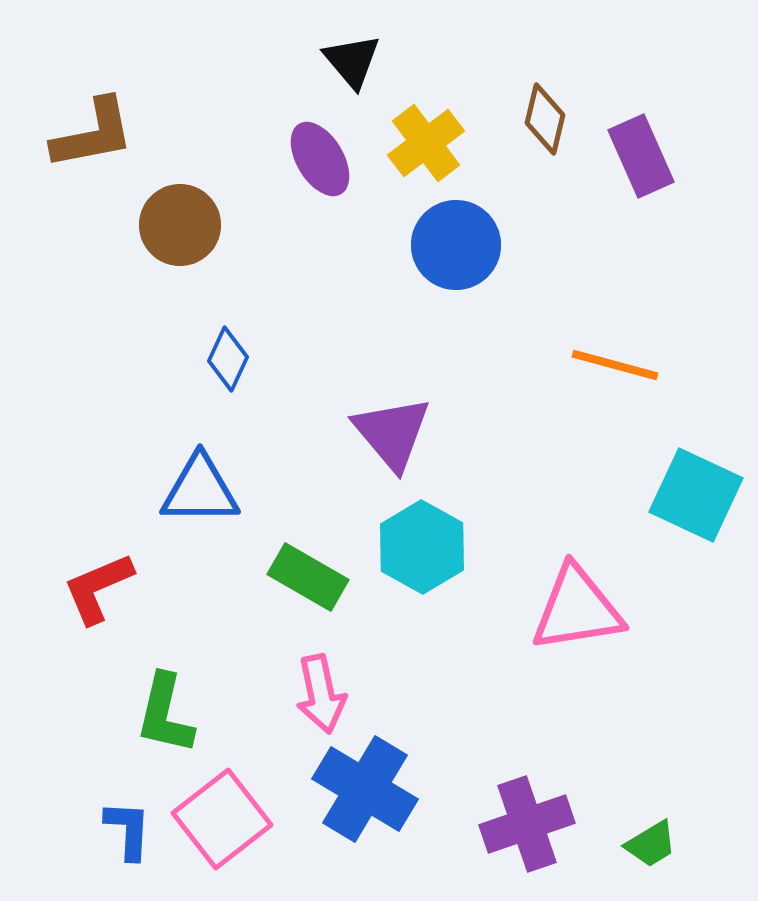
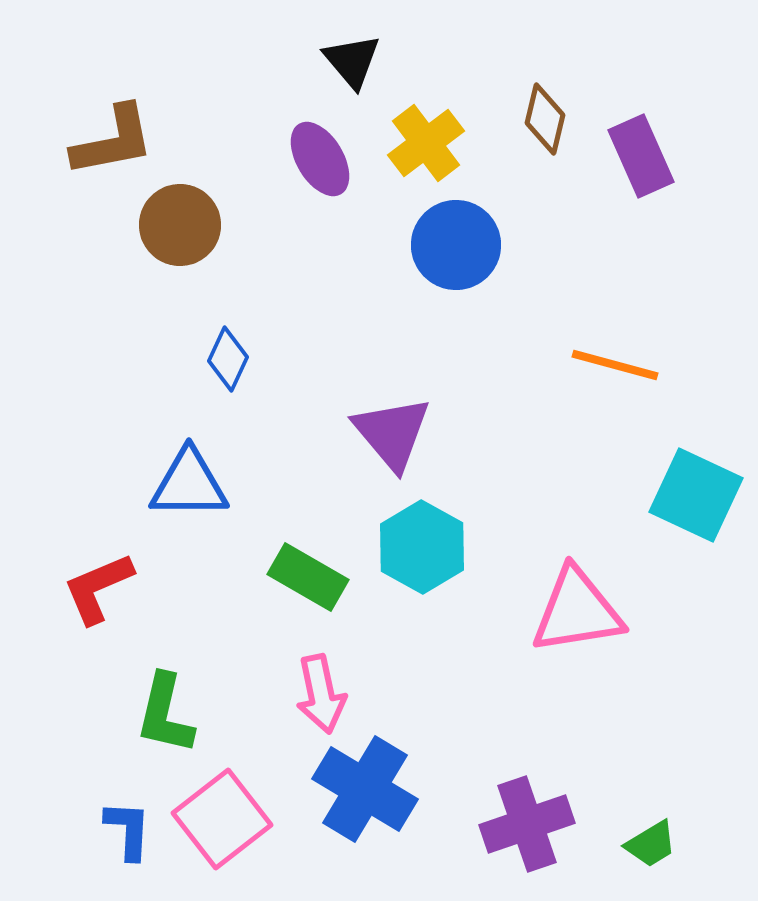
brown L-shape: moved 20 px right, 7 px down
blue triangle: moved 11 px left, 6 px up
pink triangle: moved 2 px down
